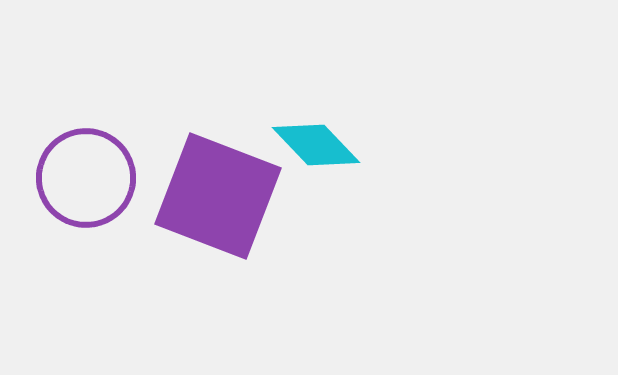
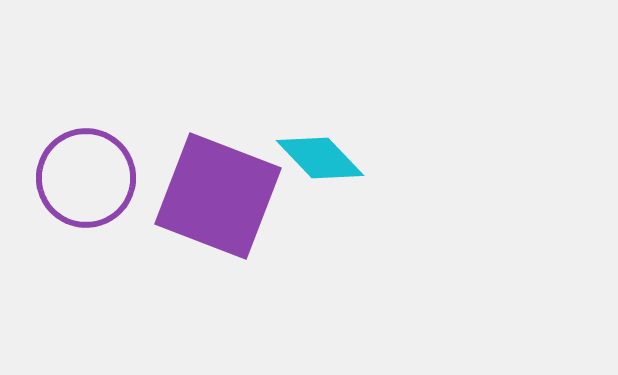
cyan diamond: moved 4 px right, 13 px down
